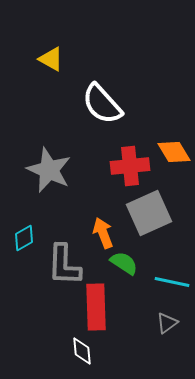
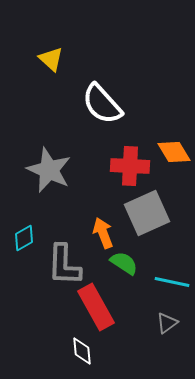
yellow triangle: rotated 12 degrees clockwise
red cross: rotated 9 degrees clockwise
gray square: moved 2 px left
red rectangle: rotated 27 degrees counterclockwise
